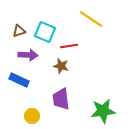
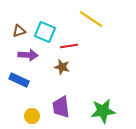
brown star: moved 1 px right, 1 px down
purple trapezoid: moved 8 px down
